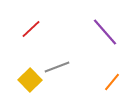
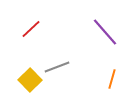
orange line: moved 3 px up; rotated 24 degrees counterclockwise
